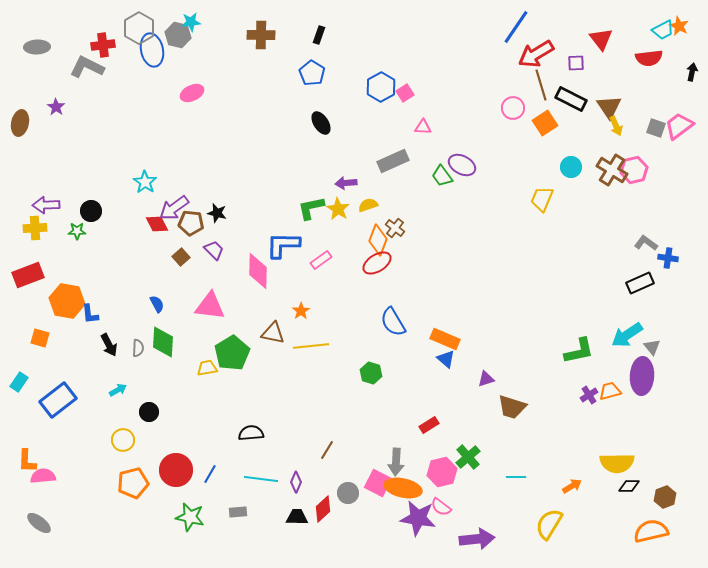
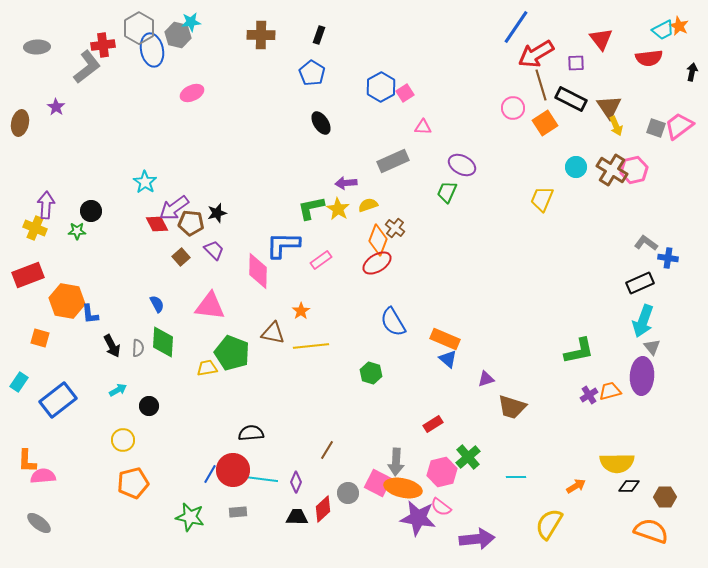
gray L-shape at (87, 67): rotated 116 degrees clockwise
cyan circle at (571, 167): moved 5 px right
green trapezoid at (442, 176): moved 5 px right, 16 px down; rotated 60 degrees clockwise
purple arrow at (46, 205): rotated 96 degrees clockwise
black star at (217, 213): rotated 30 degrees counterclockwise
yellow cross at (35, 228): rotated 25 degrees clockwise
cyan arrow at (627, 335): moved 16 px right, 14 px up; rotated 36 degrees counterclockwise
black arrow at (109, 345): moved 3 px right, 1 px down
green pentagon at (232, 353): rotated 20 degrees counterclockwise
blue triangle at (446, 359): moved 2 px right
black circle at (149, 412): moved 6 px up
red rectangle at (429, 425): moved 4 px right, 1 px up
red circle at (176, 470): moved 57 px right
orange arrow at (572, 486): moved 4 px right
brown hexagon at (665, 497): rotated 20 degrees clockwise
orange semicircle at (651, 531): rotated 32 degrees clockwise
